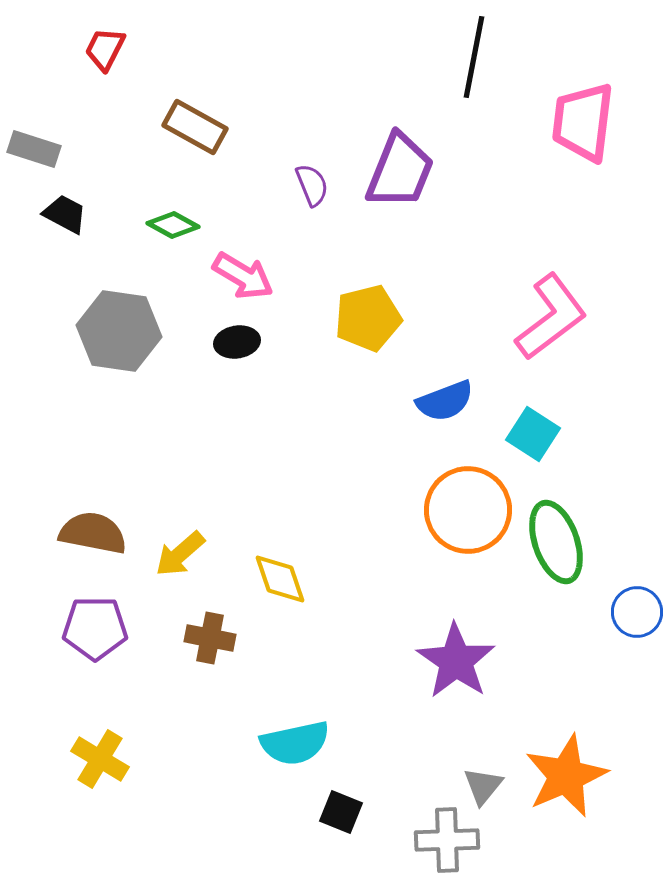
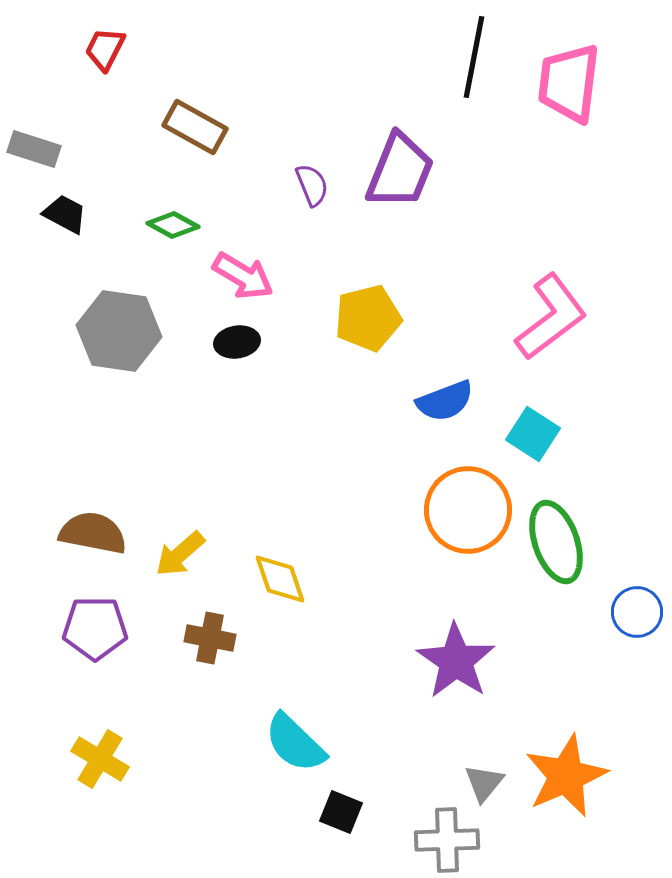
pink trapezoid: moved 14 px left, 39 px up
cyan semicircle: rotated 56 degrees clockwise
gray triangle: moved 1 px right, 3 px up
